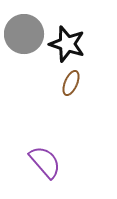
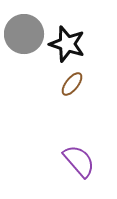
brown ellipse: moved 1 px right, 1 px down; rotated 15 degrees clockwise
purple semicircle: moved 34 px right, 1 px up
